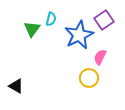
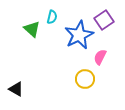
cyan semicircle: moved 1 px right, 2 px up
green triangle: rotated 24 degrees counterclockwise
yellow circle: moved 4 px left, 1 px down
black triangle: moved 3 px down
